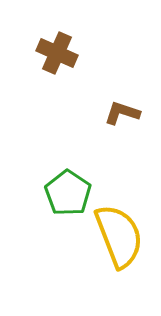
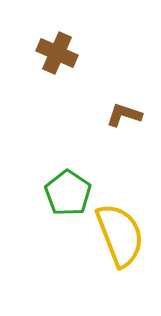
brown L-shape: moved 2 px right, 2 px down
yellow semicircle: moved 1 px right, 1 px up
